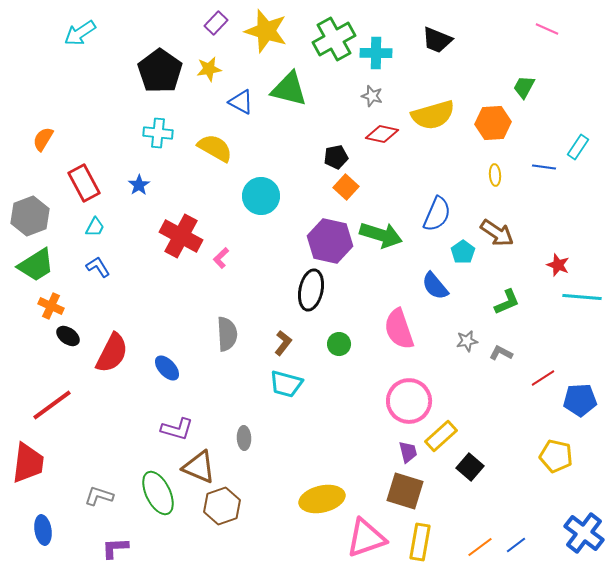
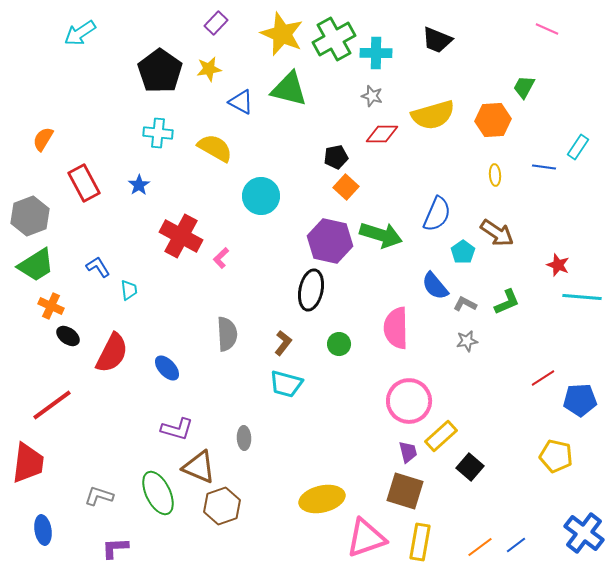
yellow star at (266, 31): moved 16 px right, 3 px down; rotated 6 degrees clockwise
orange hexagon at (493, 123): moved 3 px up
red diamond at (382, 134): rotated 12 degrees counterclockwise
cyan trapezoid at (95, 227): moved 34 px right, 63 px down; rotated 35 degrees counterclockwise
pink semicircle at (399, 329): moved 3 px left, 1 px up; rotated 18 degrees clockwise
gray L-shape at (501, 353): moved 36 px left, 49 px up
